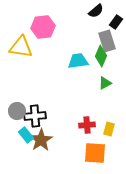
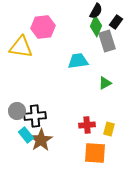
black semicircle: rotated 21 degrees counterclockwise
green diamond: moved 5 px left, 30 px up
